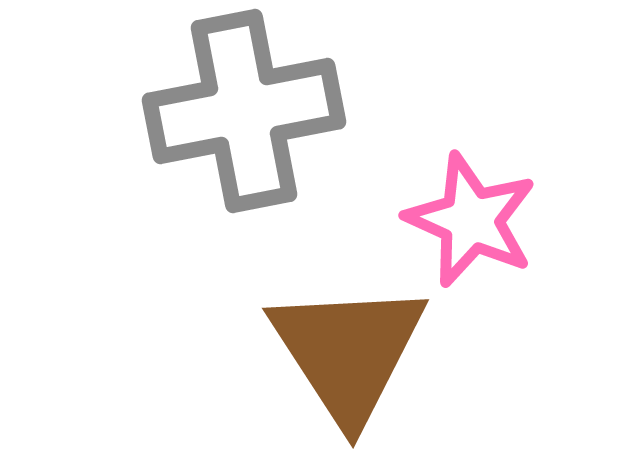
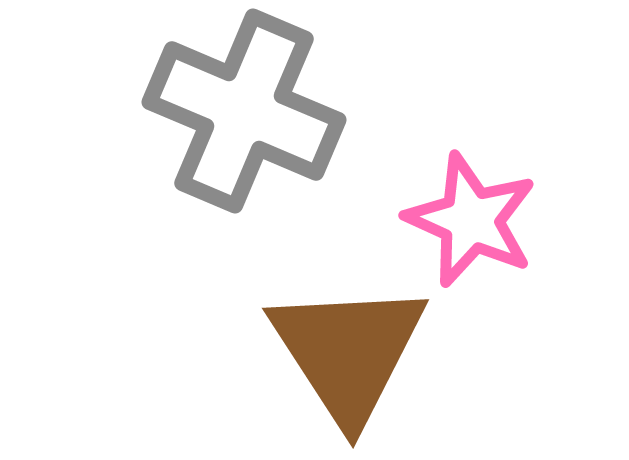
gray cross: rotated 34 degrees clockwise
